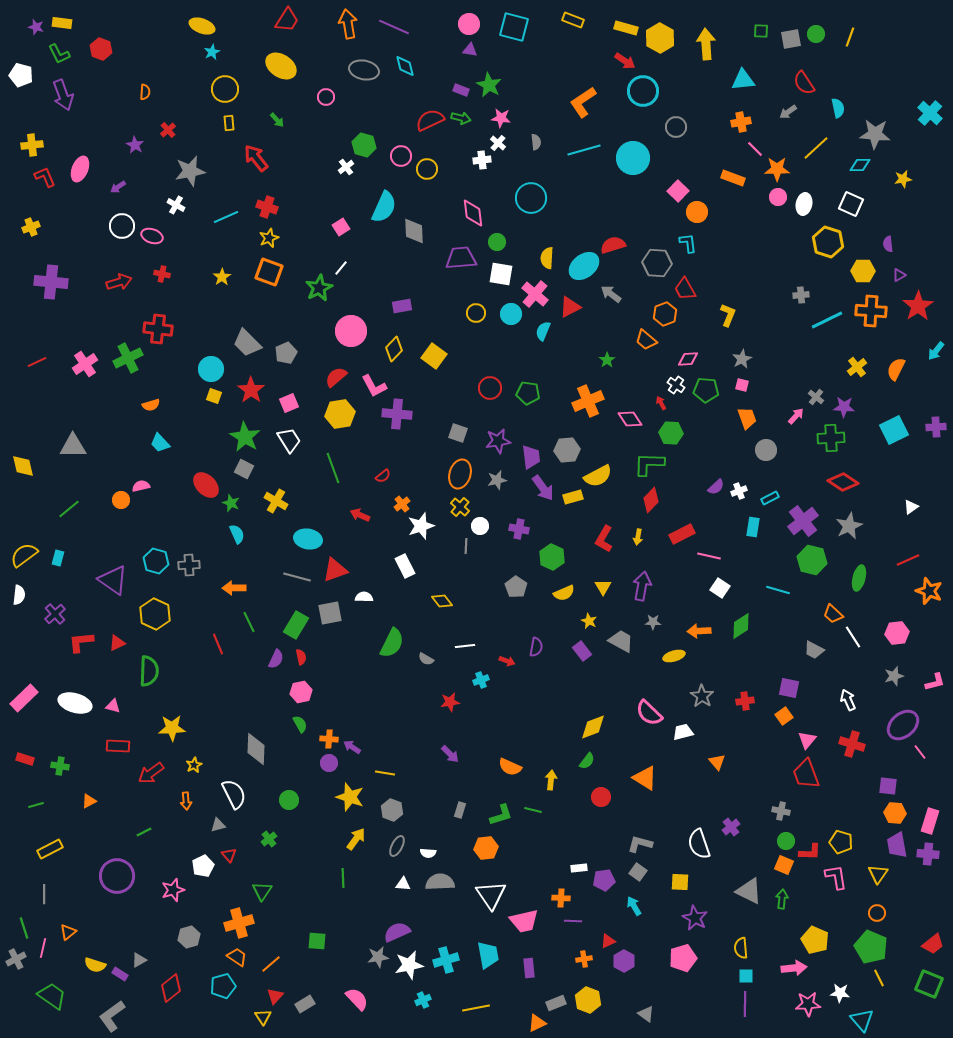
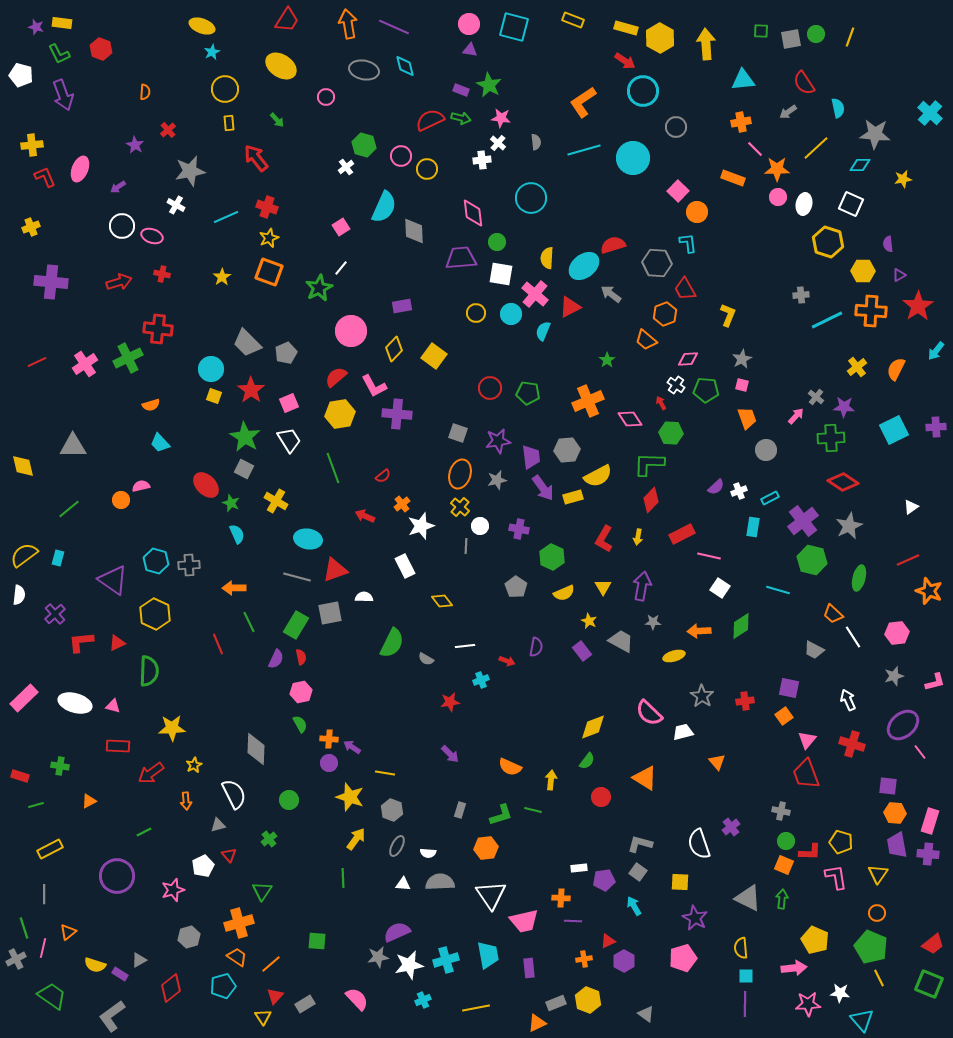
red arrow at (360, 515): moved 5 px right, 1 px down
red rectangle at (25, 759): moved 5 px left, 17 px down
gray triangle at (749, 891): moved 1 px left, 7 px down
